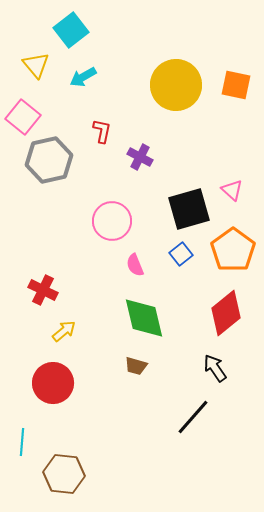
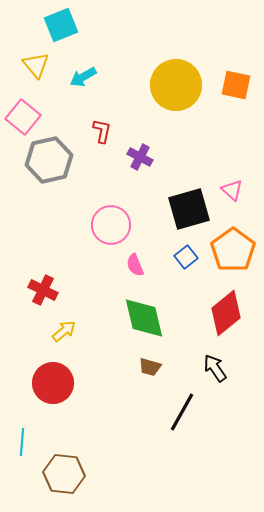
cyan square: moved 10 px left, 5 px up; rotated 16 degrees clockwise
pink circle: moved 1 px left, 4 px down
blue square: moved 5 px right, 3 px down
brown trapezoid: moved 14 px right, 1 px down
black line: moved 11 px left, 5 px up; rotated 12 degrees counterclockwise
